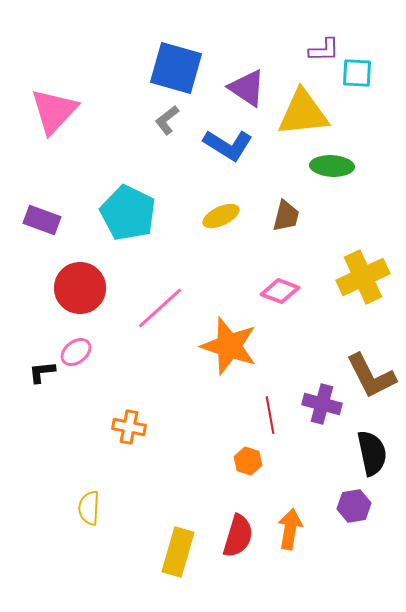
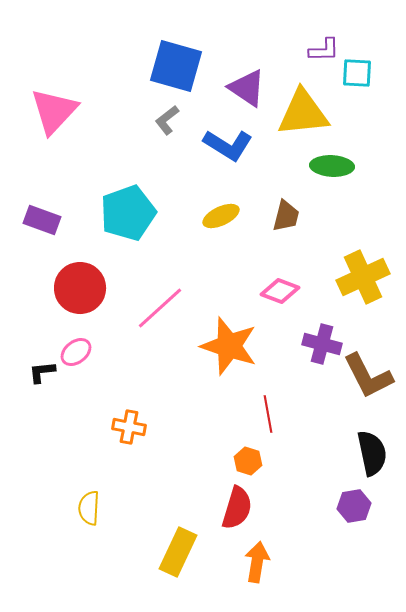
blue square: moved 2 px up
cyan pentagon: rotated 26 degrees clockwise
brown L-shape: moved 3 px left
purple cross: moved 60 px up
red line: moved 2 px left, 1 px up
orange arrow: moved 33 px left, 33 px down
red semicircle: moved 1 px left, 28 px up
yellow rectangle: rotated 9 degrees clockwise
